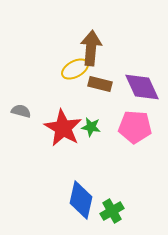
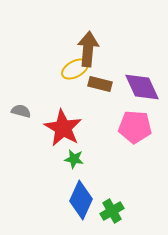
brown arrow: moved 3 px left, 1 px down
green star: moved 17 px left, 32 px down
blue diamond: rotated 12 degrees clockwise
